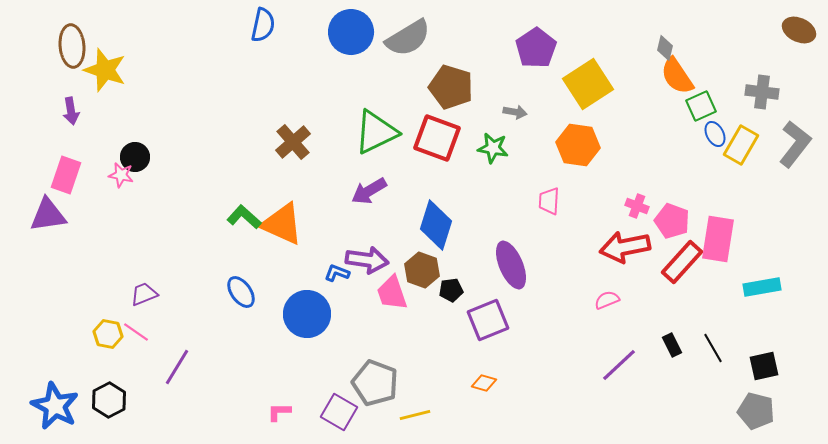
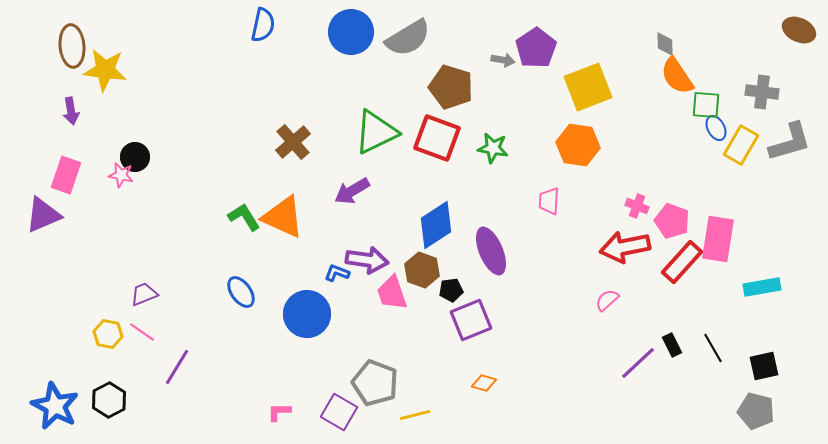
gray diamond at (665, 48): moved 4 px up; rotated 15 degrees counterclockwise
yellow star at (105, 70): rotated 12 degrees counterclockwise
yellow square at (588, 84): moved 3 px down; rotated 12 degrees clockwise
green square at (701, 106): moved 5 px right, 1 px up; rotated 28 degrees clockwise
gray arrow at (515, 112): moved 12 px left, 52 px up
blue ellipse at (715, 134): moved 1 px right, 6 px up
gray L-shape at (795, 144): moved 5 px left, 2 px up; rotated 36 degrees clockwise
purple arrow at (369, 191): moved 17 px left
purple triangle at (48, 215): moved 5 px left; rotated 15 degrees counterclockwise
green L-shape at (244, 217): rotated 16 degrees clockwise
orange triangle at (282, 224): moved 1 px right, 7 px up
blue diamond at (436, 225): rotated 39 degrees clockwise
purple ellipse at (511, 265): moved 20 px left, 14 px up
pink semicircle at (607, 300): rotated 20 degrees counterclockwise
purple square at (488, 320): moved 17 px left
pink line at (136, 332): moved 6 px right
purple line at (619, 365): moved 19 px right, 2 px up
